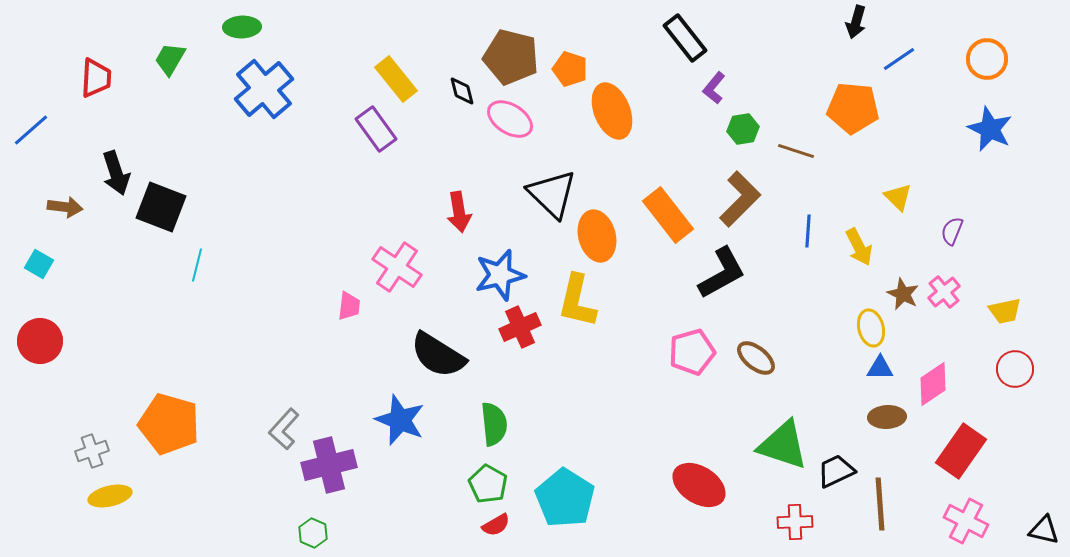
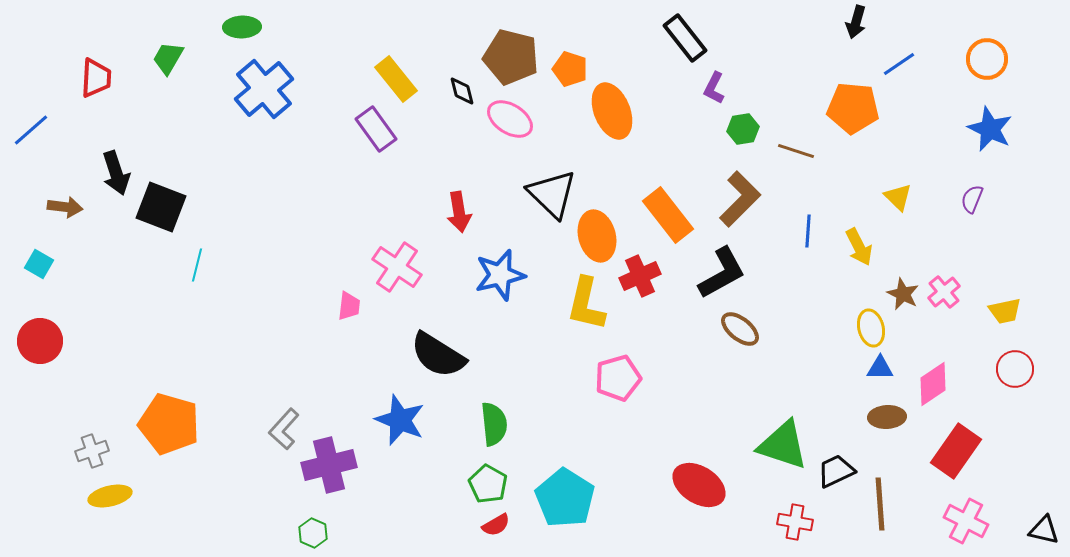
green trapezoid at (170, 59): moved 2 px left, 1 px up
blue line at (899, 59): moved 5 px down
purple L-shape at (714, 88): rotated 12 degrees counterclockwise
purple semicircle at (952, 231): moved 20 px right, 32 px up
yellow L-shape at (577, 301): moved 9 px right, 3 px down
red cross at (520, 327): moved 120 px right, 51 px up
pink pentagon at (692, 352): moved 74 px left, 26 px down
brown ellipse at (756, 358): moved 16 px left, 29 px up
red rectangle at (961, 451): moved 5 px left
red cross at (795, 522): rotated 12 degrees clockwise
